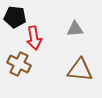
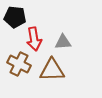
gray triangle: moved 12 px left, 13 px down
red arrow: moved 1 px down
brown triangle: moved 28 px left; rotated 8 degrees counterclockwise
